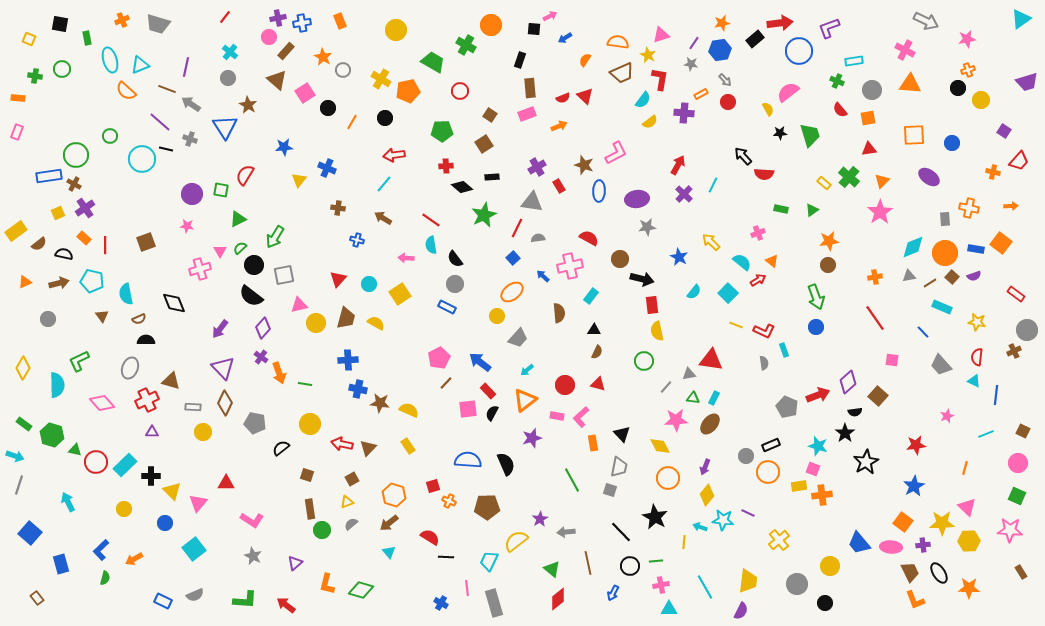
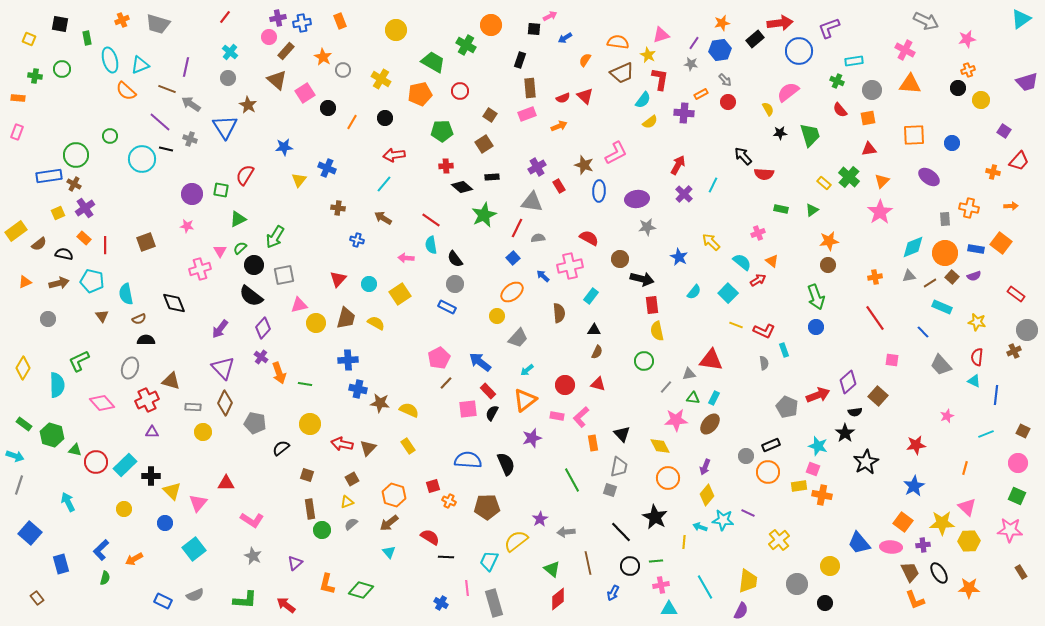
orange pentagon at (408, 91): moved 12 px right, 3 px down
orange cross at (822, 495): rotated 18 degrees clockwise
